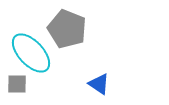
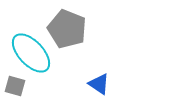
gray square: moved 2 px left, 2 px down; rotated 15 degrees clockwise
